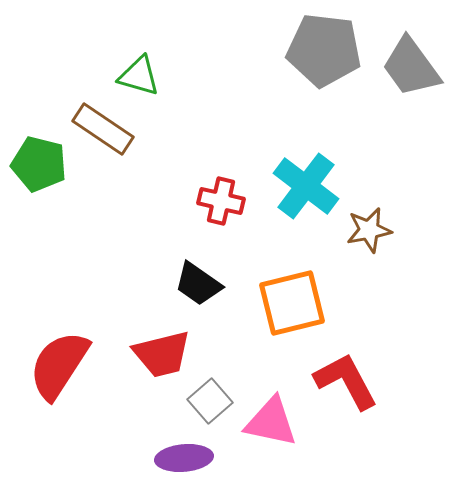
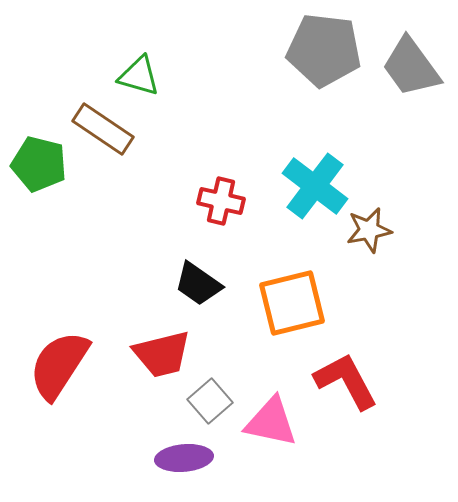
cyan cross: moved 9 px right
